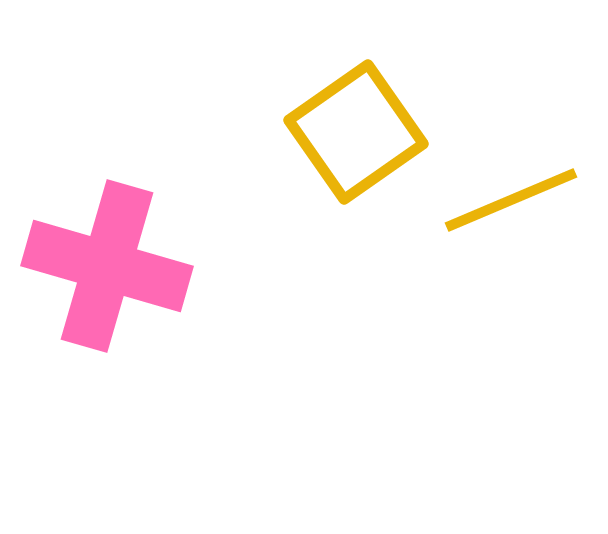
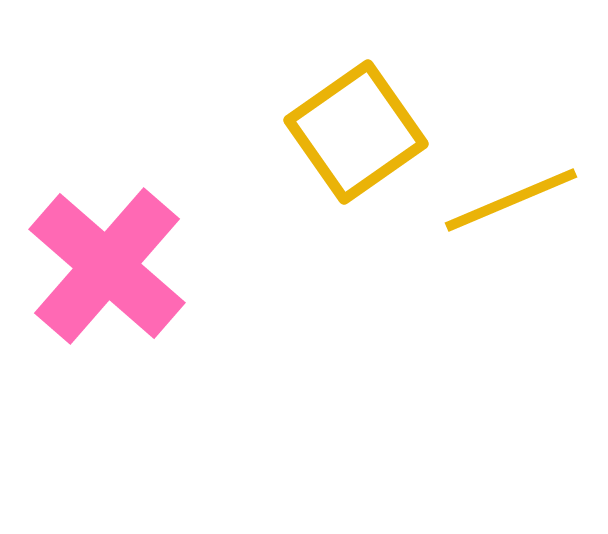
pink cross: rotated 25 degrees clockwise
